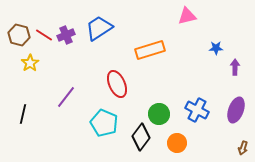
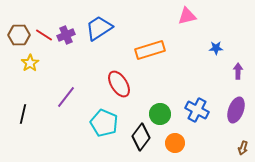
brown hexagon: rotated 15 degrees counterclockwise
purple arrow: moved 3 px right, 4 px down
red ellipse: moved 2 px right; rotated 8 degrees counterclockwise
green circle: moved 1 px right
orange circle: moved 2 px left
